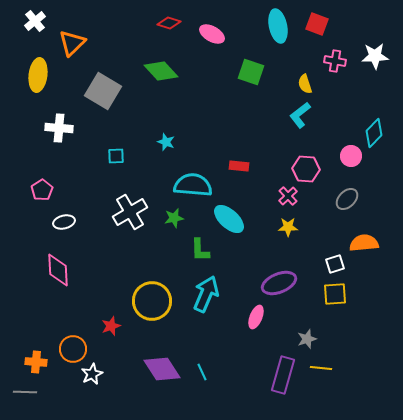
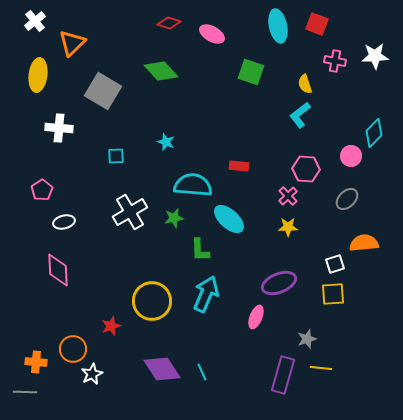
yellow square at (335, 294): moved 2 px left
